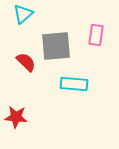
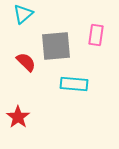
red star: moved 2 px right; rotated 30 degrees clockwise
